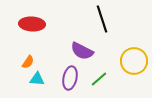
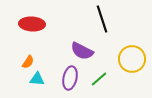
yellow circle: moved 2 px left, 2 px up
